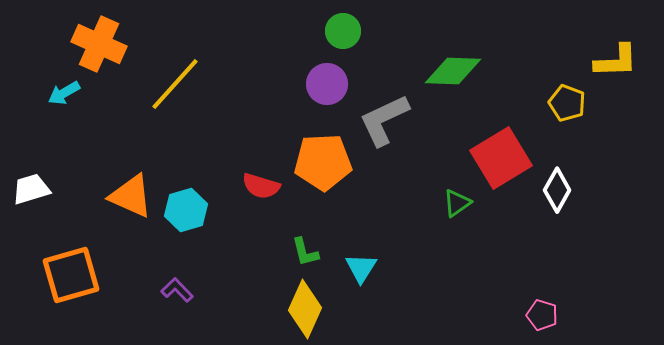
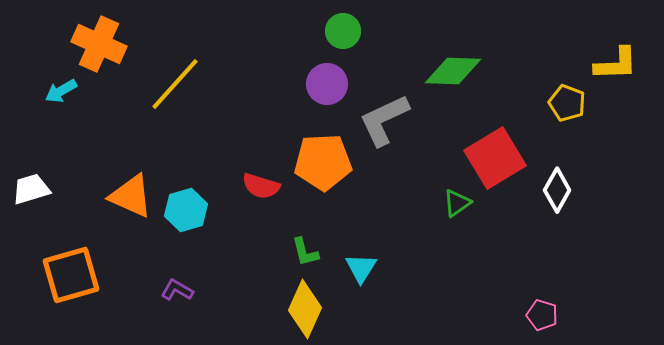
yellow L-shape: moved 3 px down
cyan arrow: moved 3 px left, 2 px up
red square: moved 6 px left
purple L-shape: rotated 16 degrees counterclockwise
